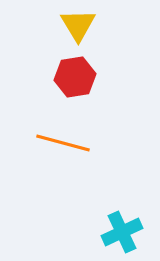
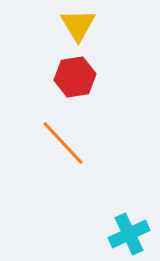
orange line: rotated 32 degrees clockwise
cyan cross: moved 7 px right, 2 px down
